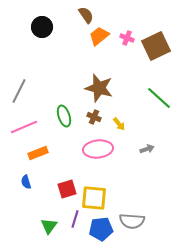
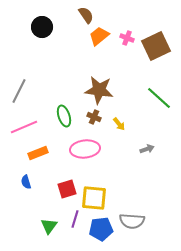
brown star: moved 2 px down; rotated 8 degrees counterclockwise
pink ellipse: moved 13 px left
